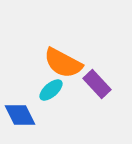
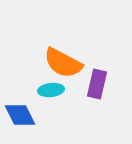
purple rectangle: rotated 56 degrees clockwise
cyan ellipse: rotated 35 degrees clockwise
